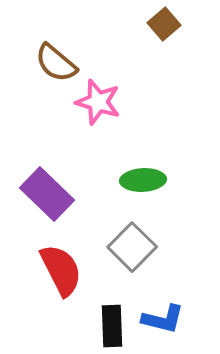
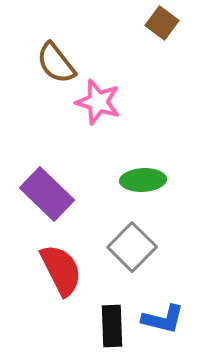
brown square: moved 2 px left, 1 px up; rotated 12 degrees counterclockwise
brown semicircle: rotated 12 degrees clockwise
